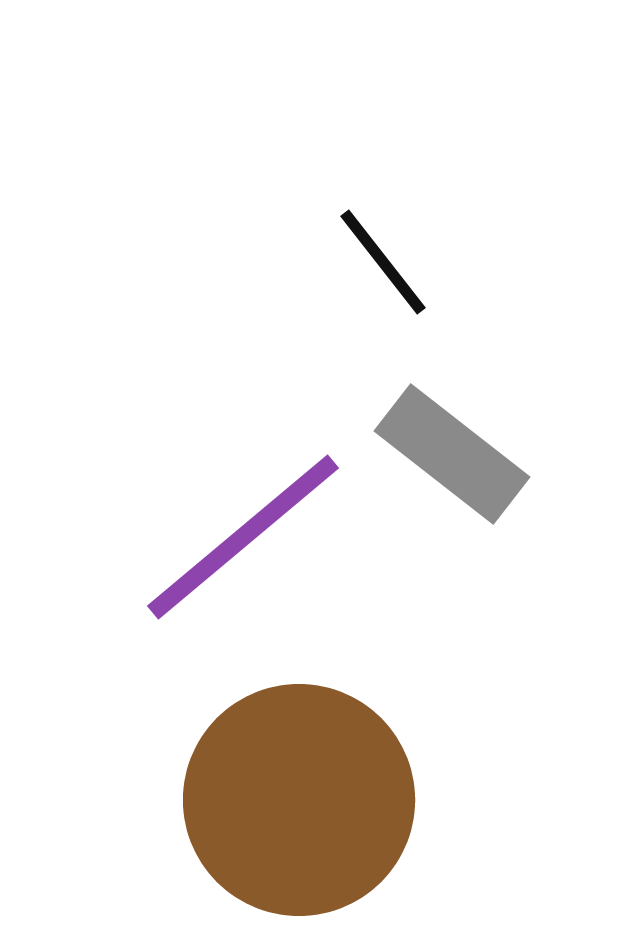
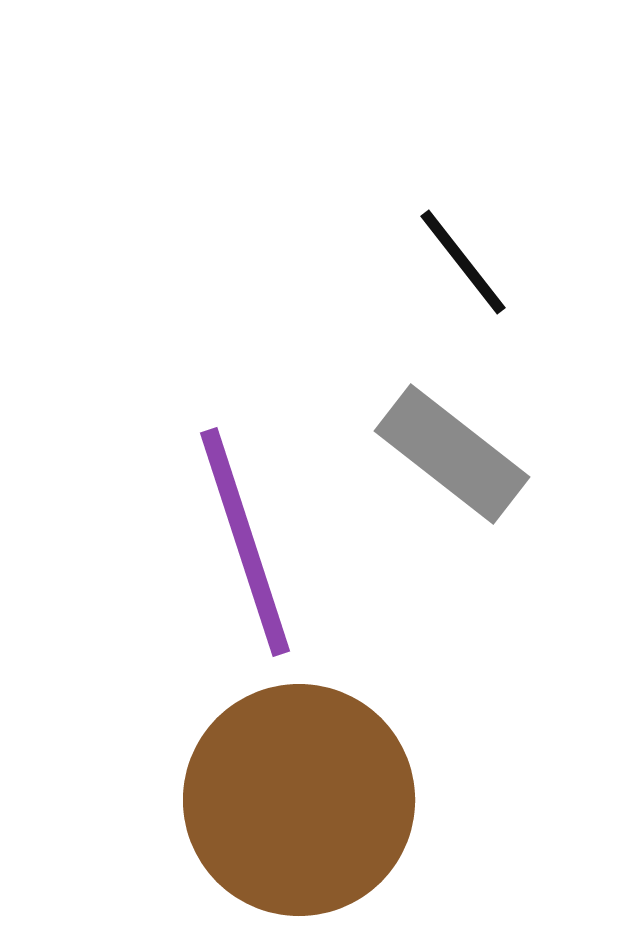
black line: moved 80 px right
purple line: moved 2 px right, 5 px down; rotated 68 degrees counterclockwise
